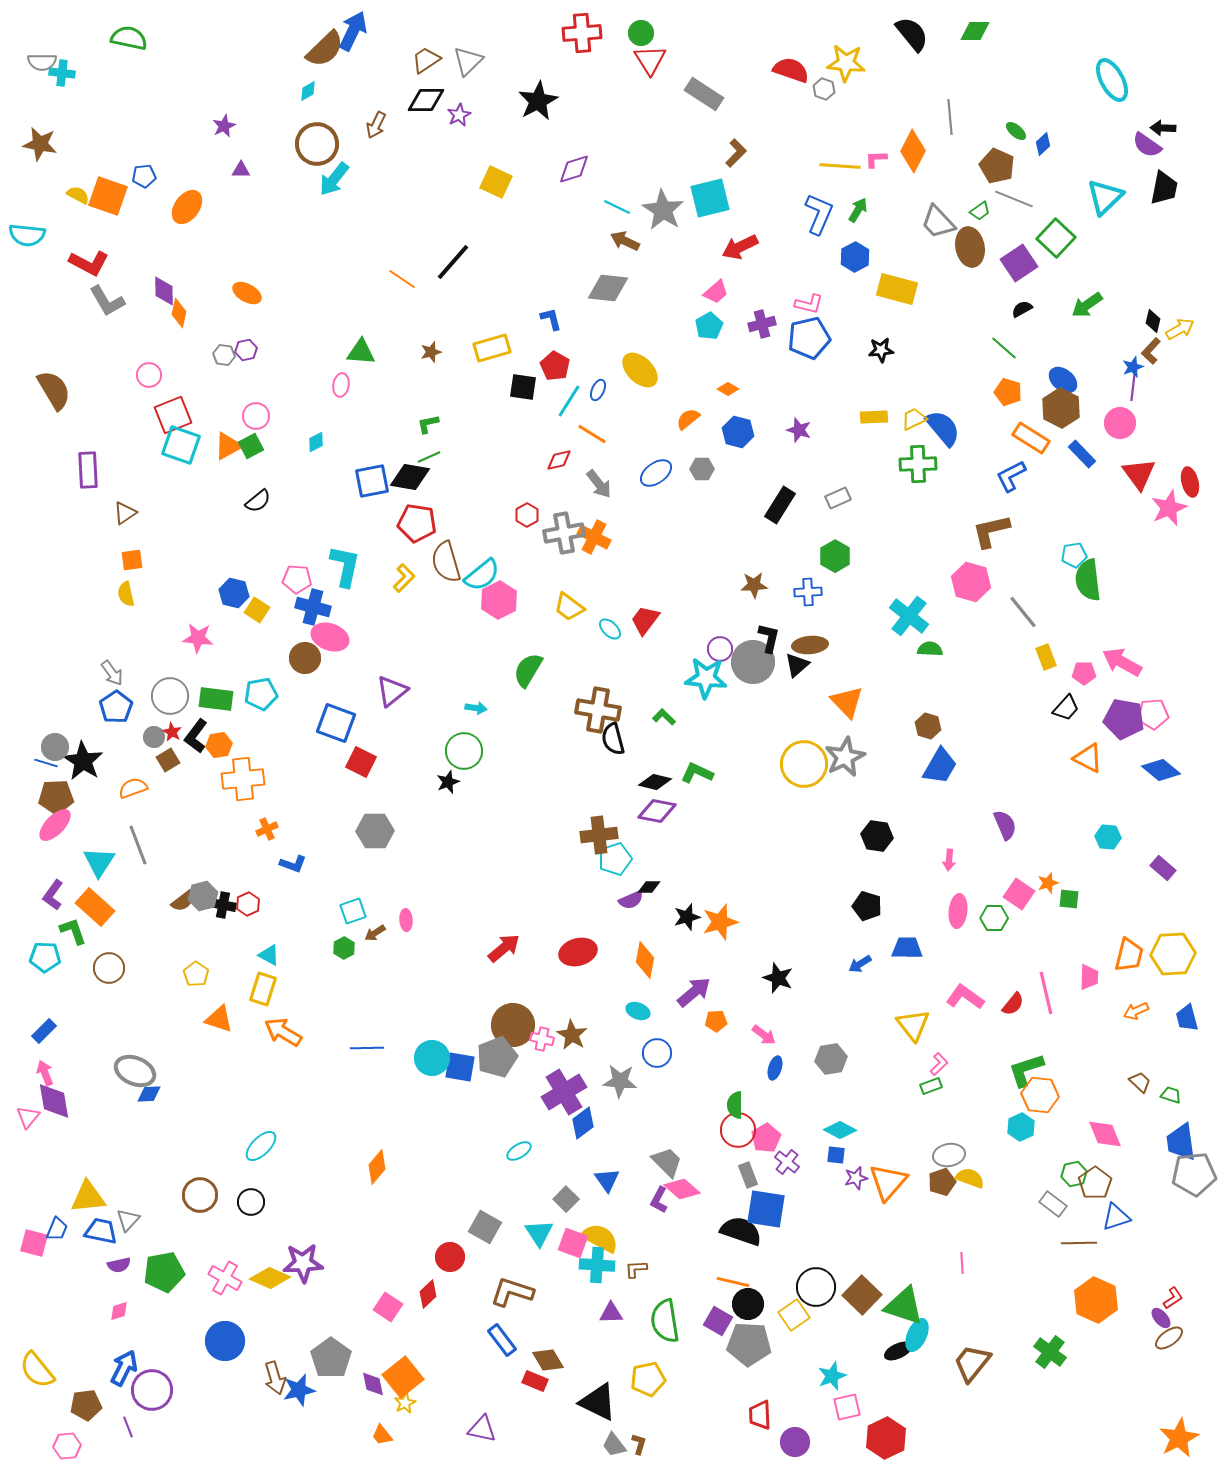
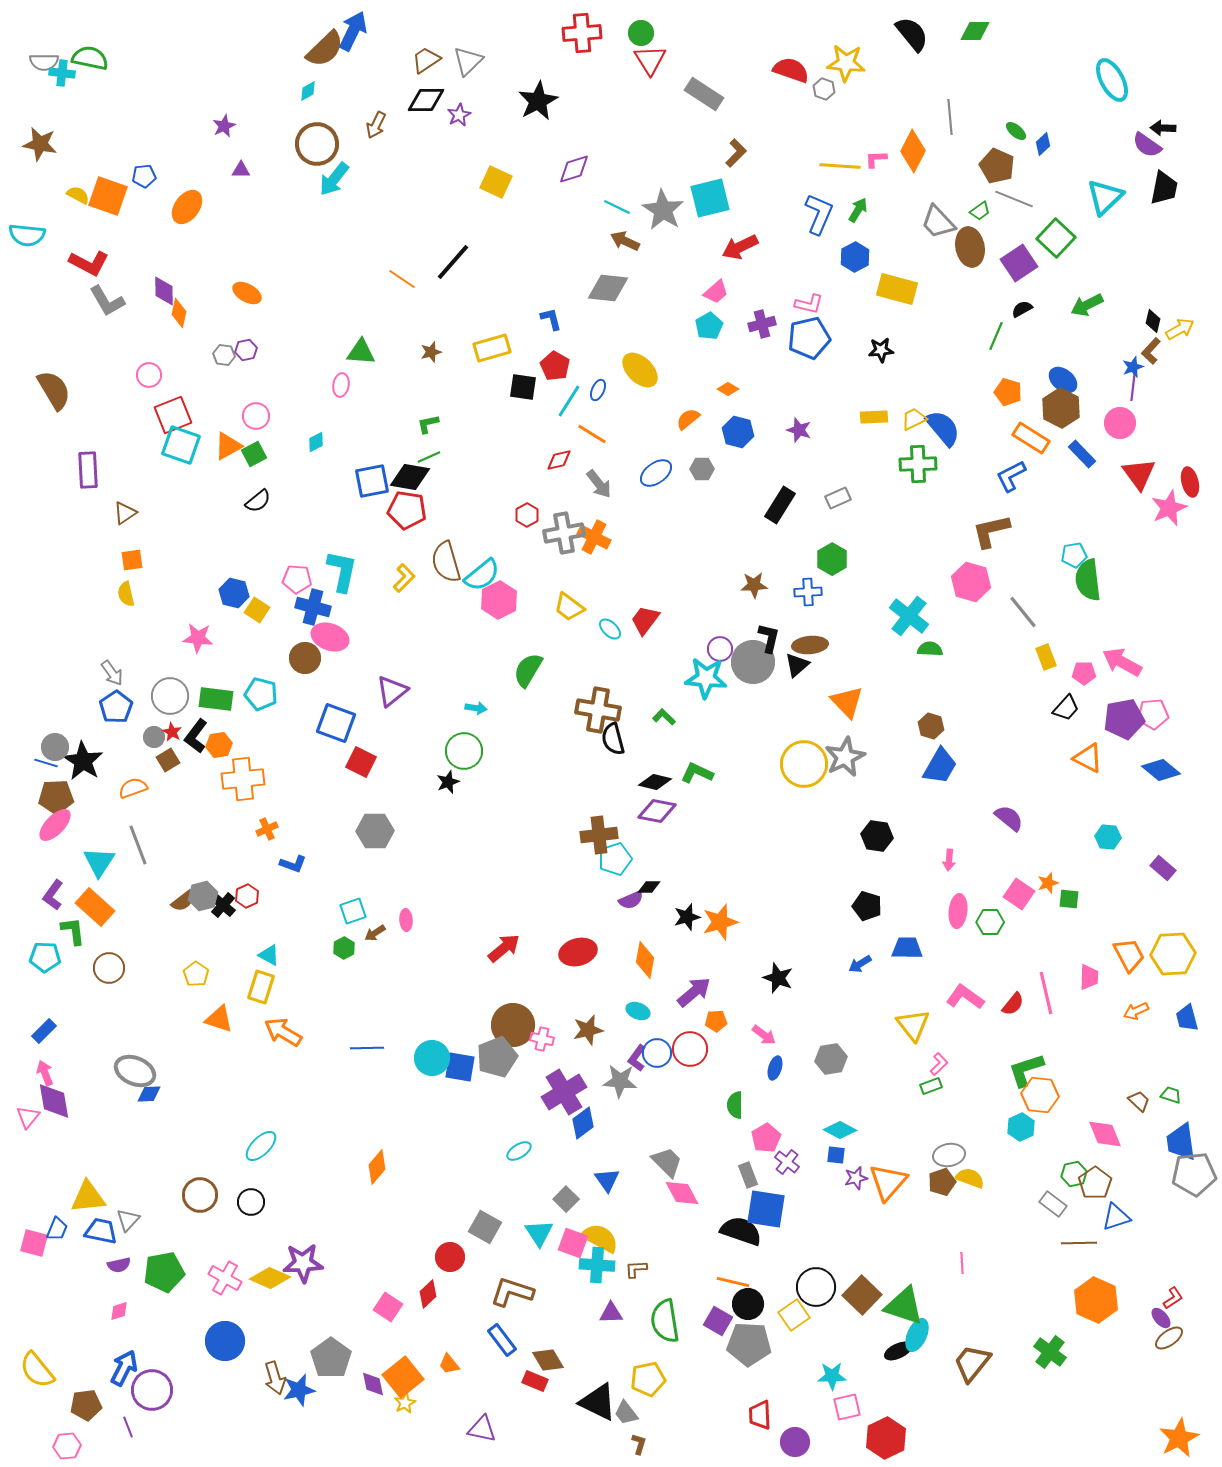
green semicircle at (129, 38): moved 39 px left, 20 px down
gray semicircle at (42, 62): moved 2 px right
green arrow at (1087, 305): rotated 8 degrees clockwise
green line at (1004, 348): moved 8 px left, 12 px up; rotated 72 degrees clockwise
green square at (251, 446): moved 3 px right, 8 px down
red pentagon at (417, 523): moved 10 px left, 13 px up
green hexagon at (835, 556): moved 3 px left, 3 px down
cyan L-shape at (345, 566): moved 3 px left, 5 px down
cyan pentagon at (261, 694): rotated 24 degrees clockwise
purple pentagon at (1124, 719): rotated 21 degrees counterclockwise
brown hexagon at (928, 726): moved 3 px right
purple semicircle at (1005, 825): moved 4 px right, 7 px up; rotated 28 degrees counterclockwise
red hexagon at (248, 904): moved 1 px left, 8 px up
black cross at (223, 905): rotated 30 degrees clockwise
green hexagon at (994, 918): moved 4 px left, 4 px down
green L-shape at (73, 931): rotated 12 degrees clockwise
orange trapezoid at (1129, 955): rotated 42 degrees counterclockwise
yellow rectangle at (263, 989): moved 2 px left, 2 px up
brown star at (572, 1035): moved 16 px right, 5 px up; rotated 28 degrees clockwise
brown trapezoid at (1140, 1082): moved 1 px left, 19 px down
red circle at (738, 1130): moved 48 px left, 81 px up
pink diamond at (682, 1189): moved 4 px down; rotated 21 degrees clockwise
purple L-shape at (659, 1200): moved 22 px left, 142 px up; rotated 8 degrees clockwise
cyan star at (832, 1376): rotated 20 degrees clockwise
orange trapezoid at (382, 1435): moved 67 px right, 71 px up
gray trapezoid at (614, 1445): moved 12 px right, 32 px up
